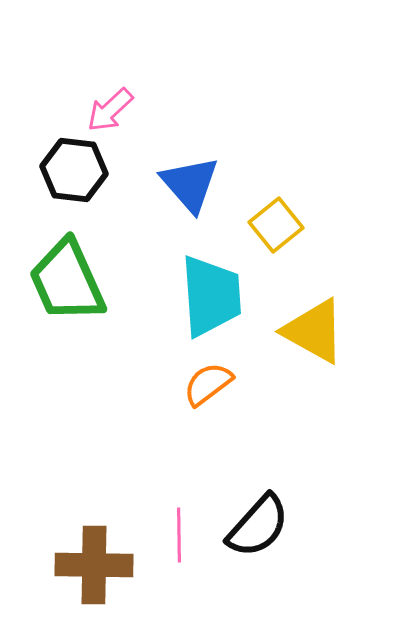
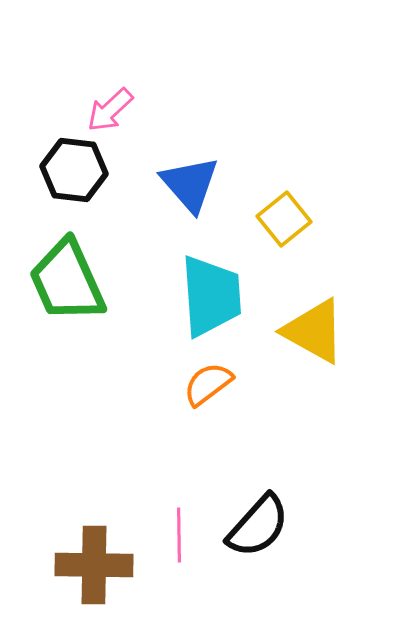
yellow square: moved 8 px right, 6 px up
